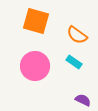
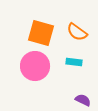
orange square: moved 5 px right, 12 px down
orange semicircle: moved 3 px up
cyan rectangle: rotated 28 degrees counterclockwise
